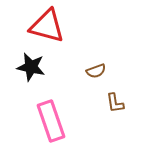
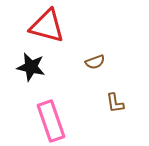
brown semicircle: moved 1 px left, 9 px up
